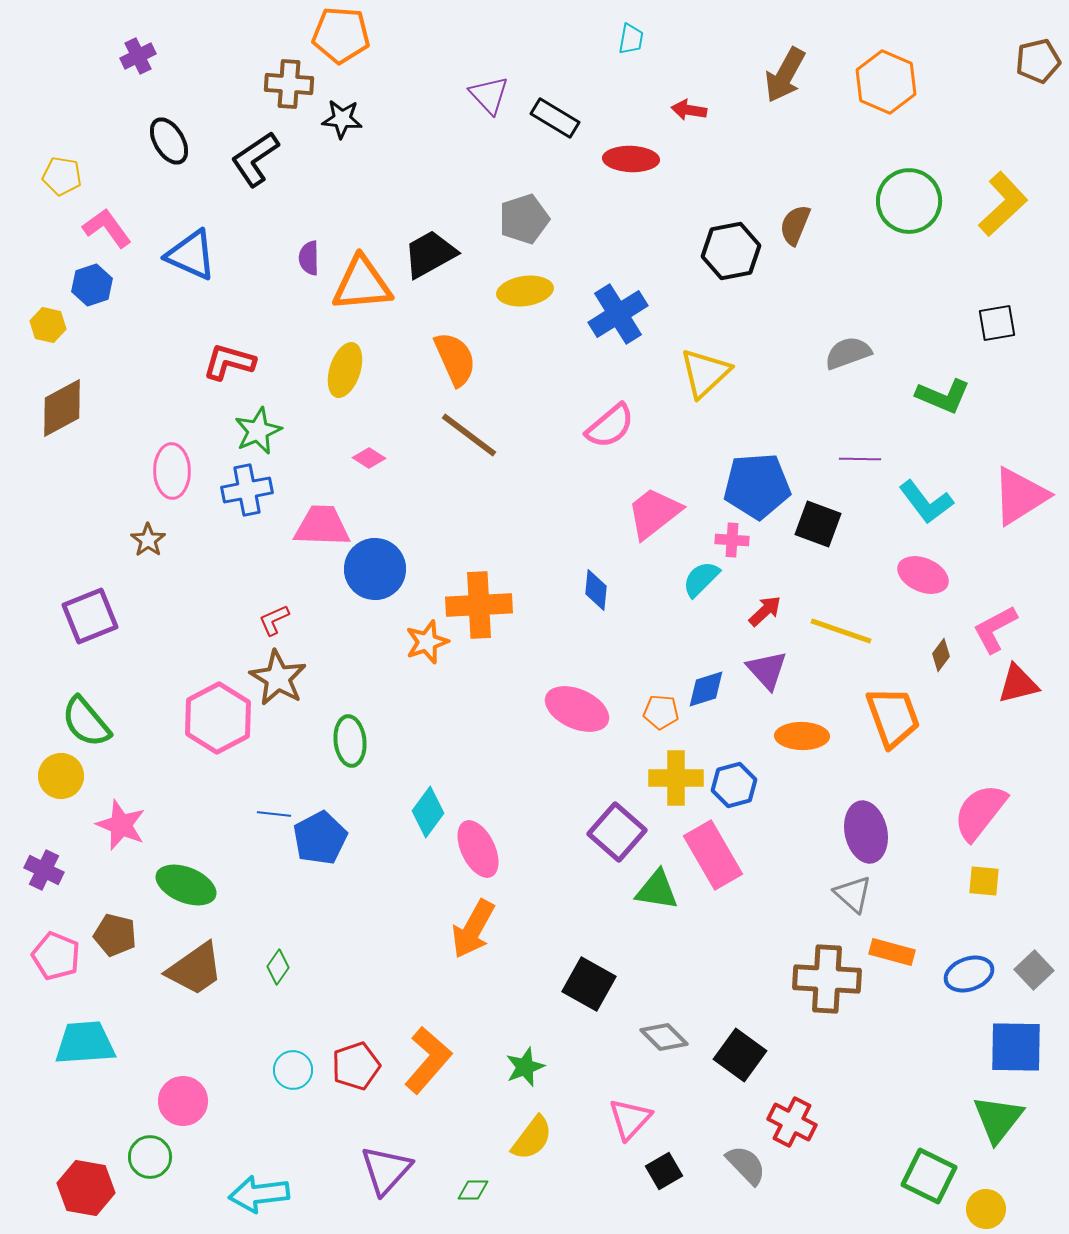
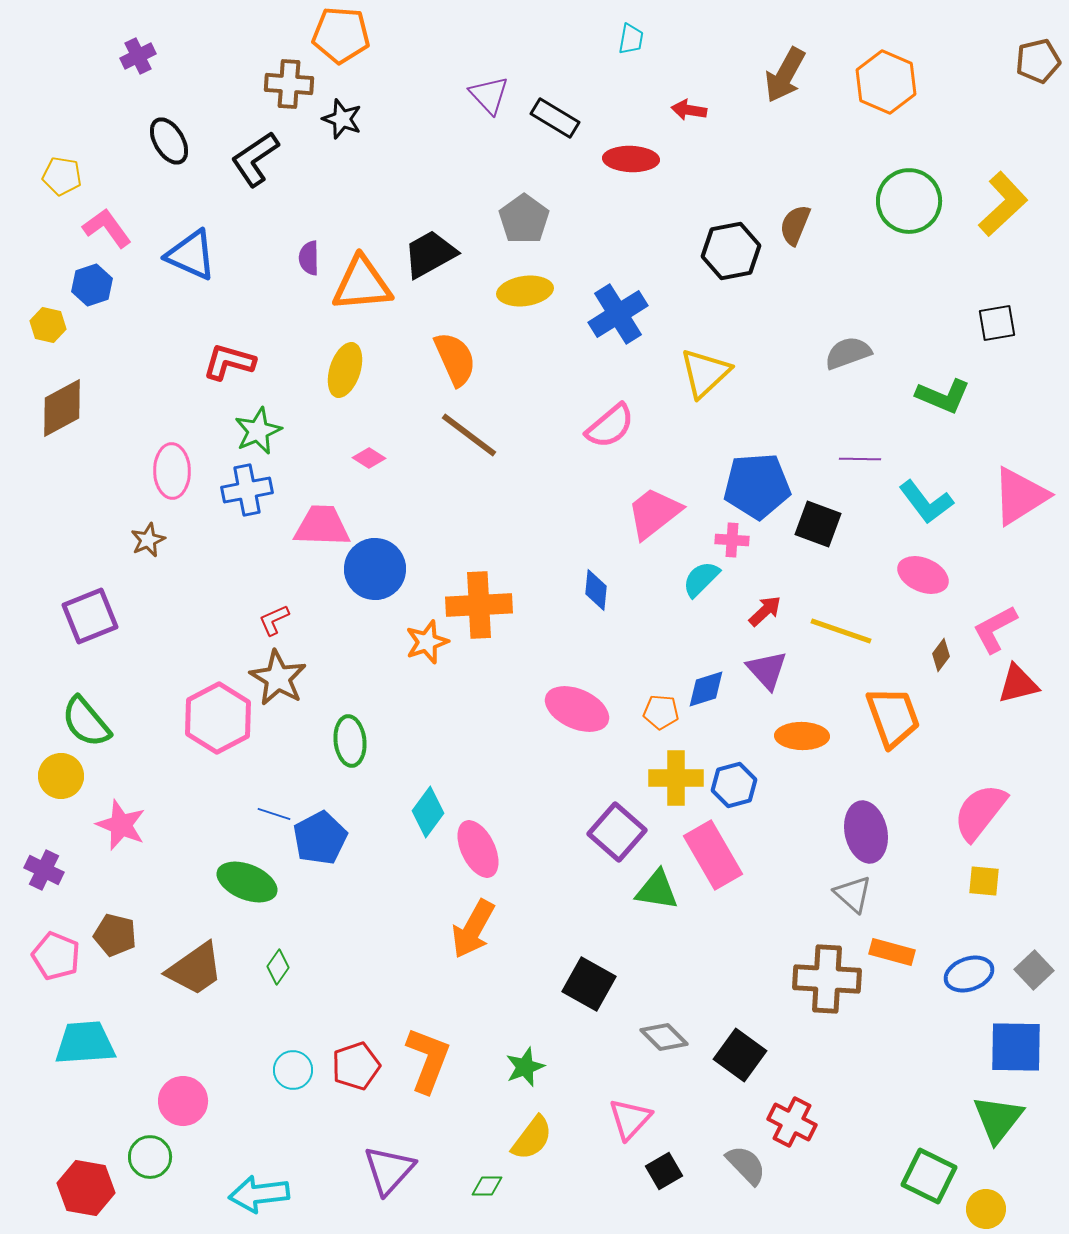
black star at (342, 119): rotated 15 degrees clockwise
gray pentagon at (524, 219): rotated 18 degrees counterclockwise
brown star at (148, 540): rotated 12 degrees clockwise
blue line at (274, 814): rotated 12 degrees clockwise
green ellipse at (186, 885): moved 61 px right, 3 px up
orange L-shape at (428, 1060): rotated 20 degrees counterclockwise
purple triangle at (386, 1170): moved 3 px right
green diamond at (473, 1190): moved 14 px right, 4 px up
